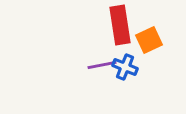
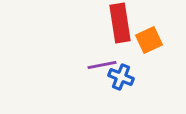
red rectangle: moved 2 px up
blue cross: moved 4 px left, 10 px down
